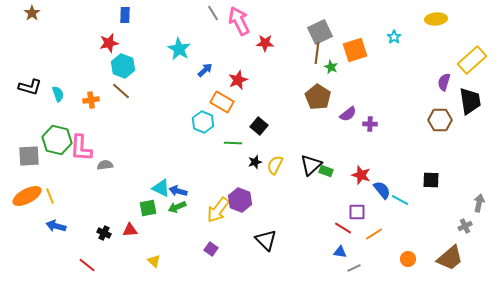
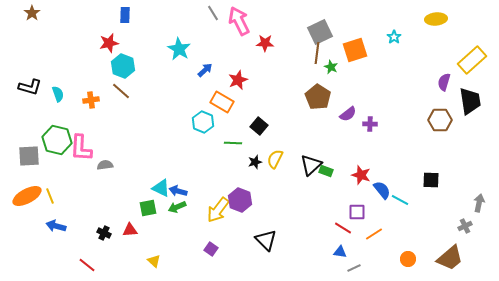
yellow semicircle at (275, 165): moved 6 px up
